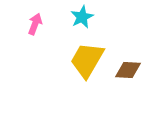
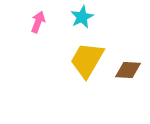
pink arrow: moved 3 px right, 2 px up
